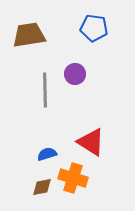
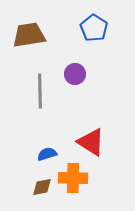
blue pentagon: rotated 24 degrees clockwise
gray line: moved 5 px left, 1 px down
orange cross: rotated 16 degrees counterclockwise
